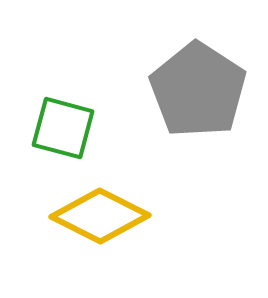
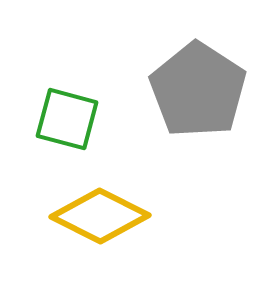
green square: moved 4 px right, 9 px up
